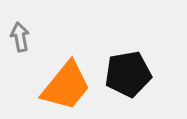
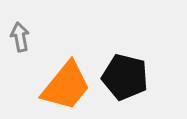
black pentagon: moved 3 px left, 3 px down; rotated 24 degrees clockwise
